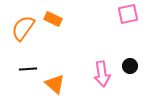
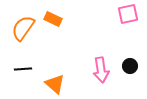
black line: moved 5 px left
pink arrow: moved 1 px left, 4 px up
